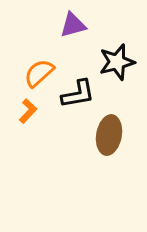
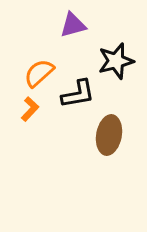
black star: moved 1 px left, 1 px up
orange L-shape: moved 2 px right, 2 px up
